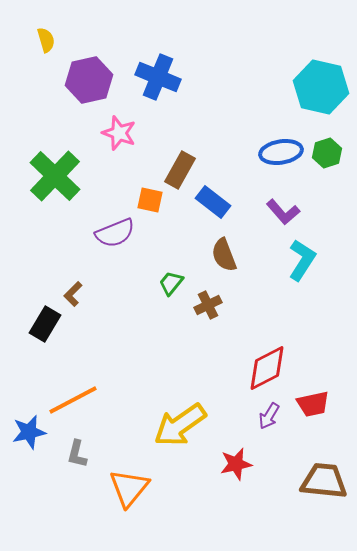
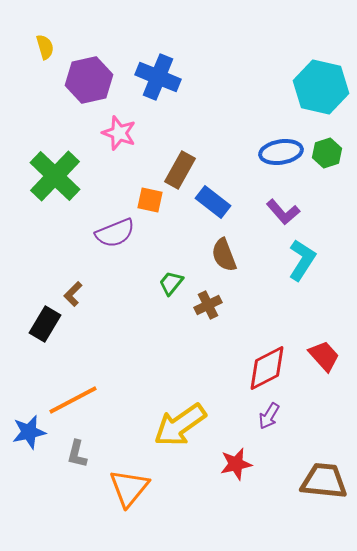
yellow semicircle: moved 1 px left, 7 px down
red trapezoid: moved 11 px right, 48 px up; rotated 120 degrees counterclockwise
